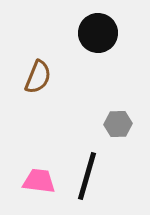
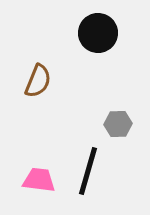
brown semicircle: moved 4 px down
black line: moved 1 px right, 5 px up
pink trapezoid: moved 1 px up
